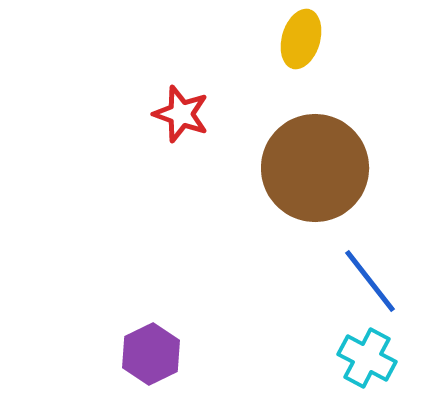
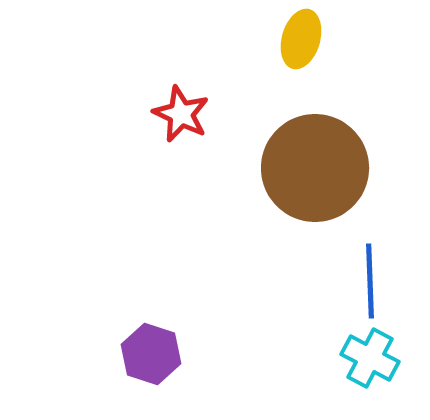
red star: rotated 6 degrees clockwise
blue line: rotated 36 degrees clockwise
purple hexagon: rotated 16 degrees counterclockwise
cyan cross: moved 3 px right
